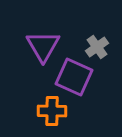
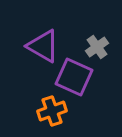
purple triangle: rotated 30 degrees counterclockwise
orange cross: rotated 20 degrees counterclockwise
